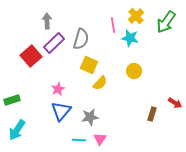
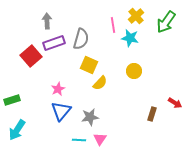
purple rectangle: rotated 25 degrees clockwise
